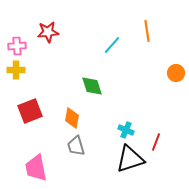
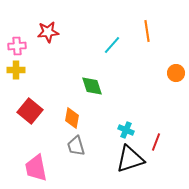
red square: rotated 30 degrees counterclockwise
